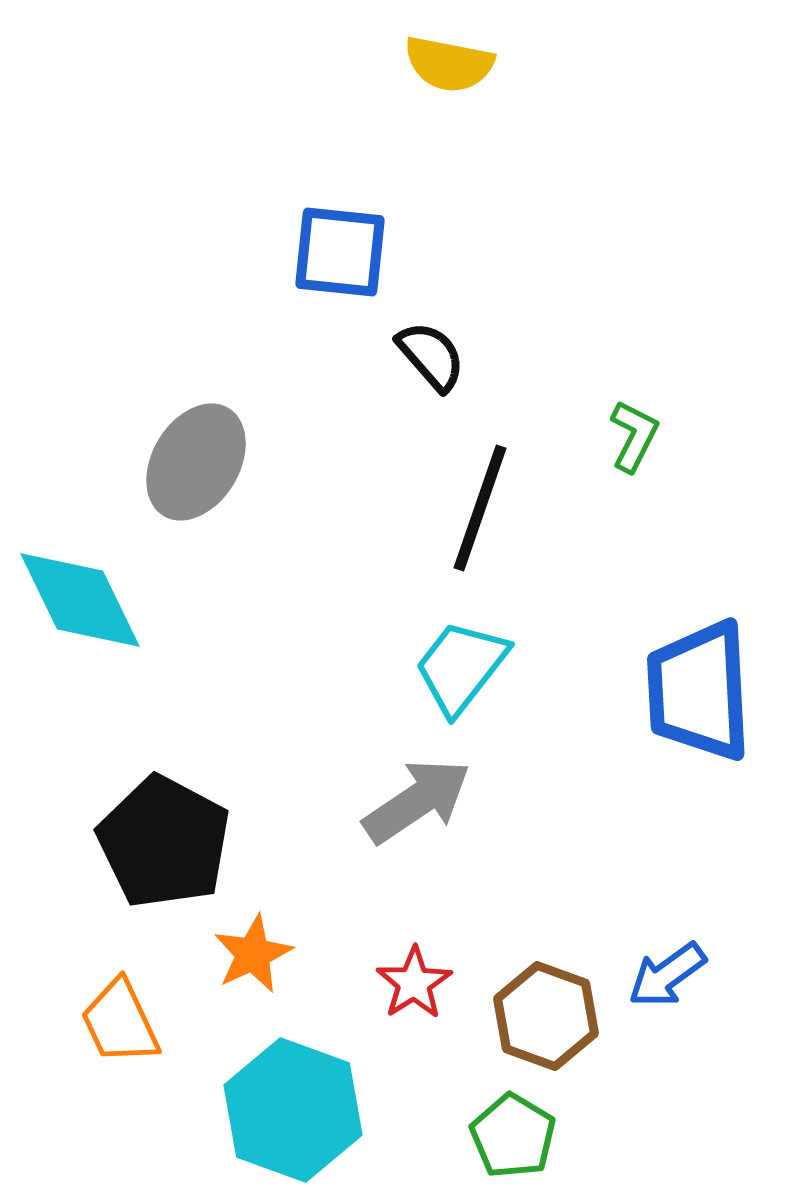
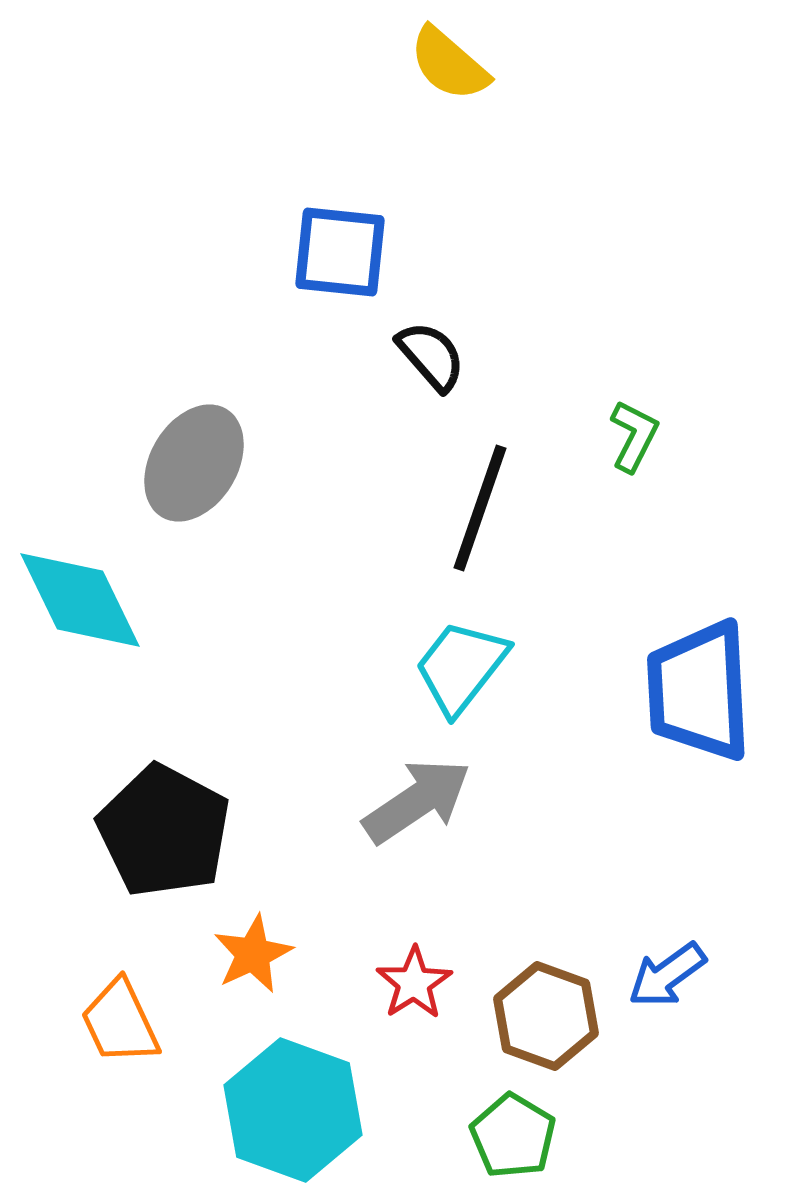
yellow semicircle: rotated 30 degrees clockwise
gray ellipse: moved 2 px left, 1 px down
black pentagon: moved 11 px up
